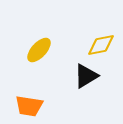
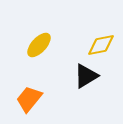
yellow ellipse: moved 5 px up
orange trapezoid: moved 7 px up; rotated 120 degrees clockwise
